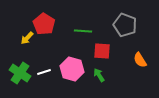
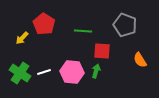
yellow arrow: moved 5 px left
pink hexagon: moved 3 px down; rotated 10 degrees counterclockwise
green arrow: moved 3 px left, 4 px up; rotated 48 degrees clockwise
